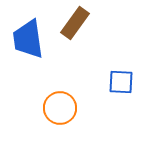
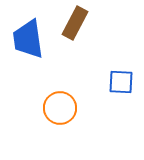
brown rectangle: rotated 8 degrees counterclockwise
